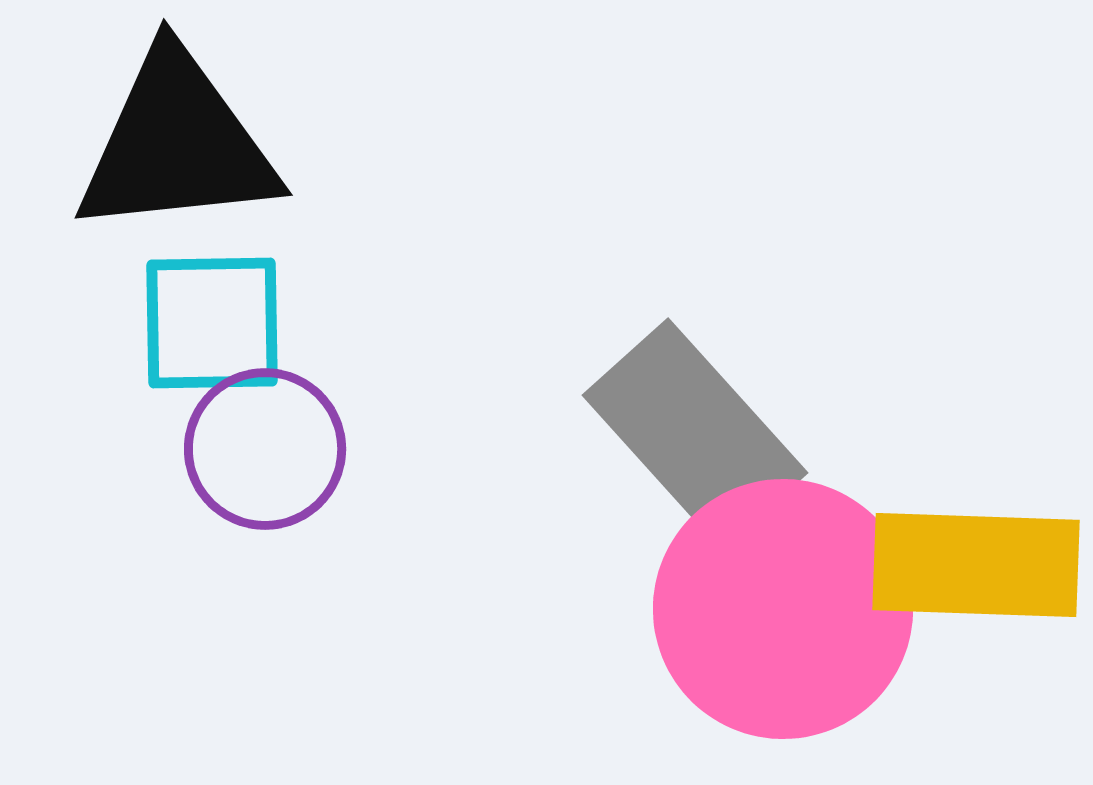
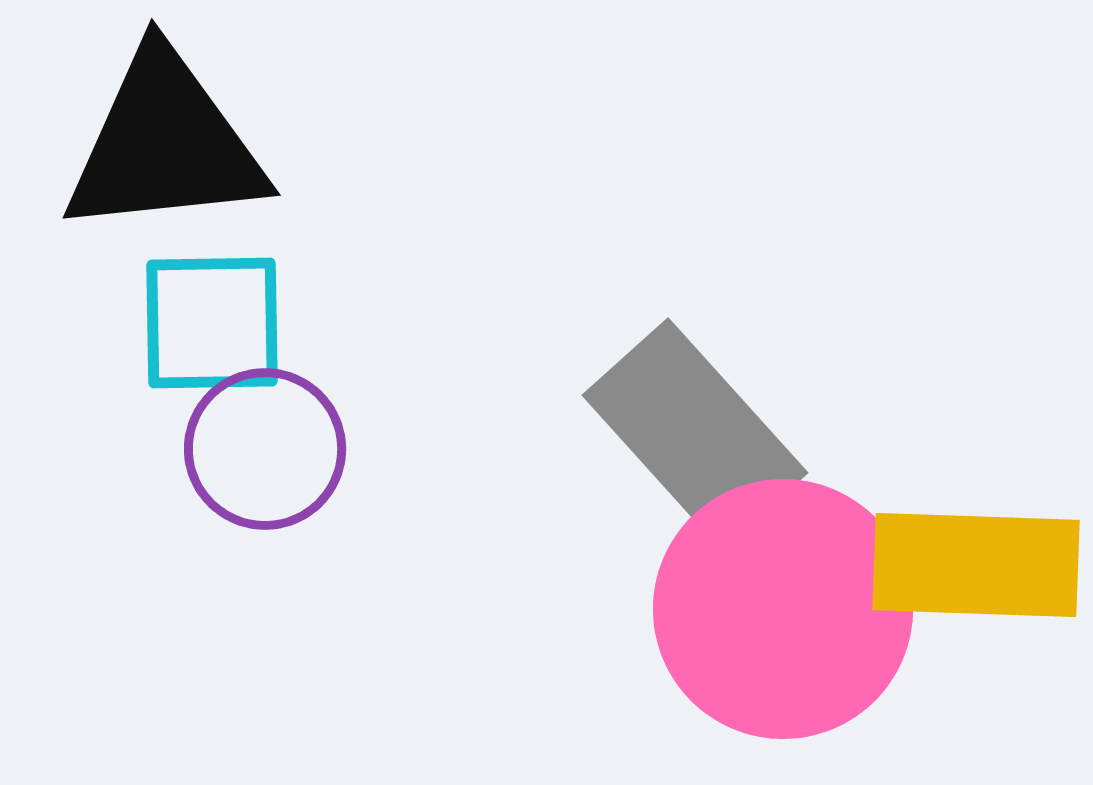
black triangle: moved 12 px left
